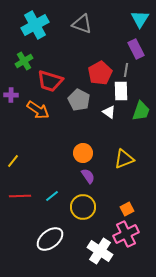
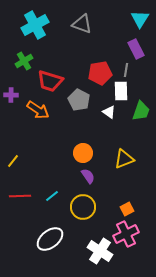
red pentagon: rotated 20 degrees clockwise
